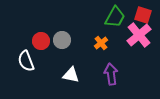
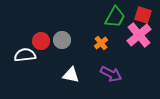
white semicircle: moved 1 px left, 6 px up; rotated 105 degrees clockwise
purple arrow: rotated 125 degrees clockwise
